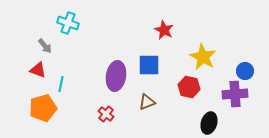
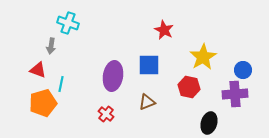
gray arrow: moved 6 px right; rotated 49 degrees clockwise
yellow star: rotated 12 degrees clockwise
blue circle: moved 2 px left, 1 px up
purple ellipse: moved 3 px left
orange pentagon: moved 5 px up
